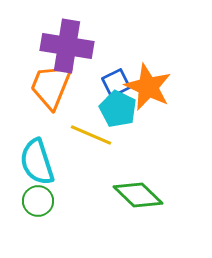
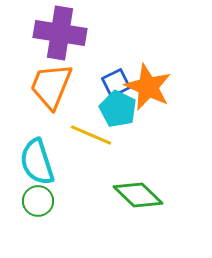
purple cross: moved 7 px left, 13 px up
